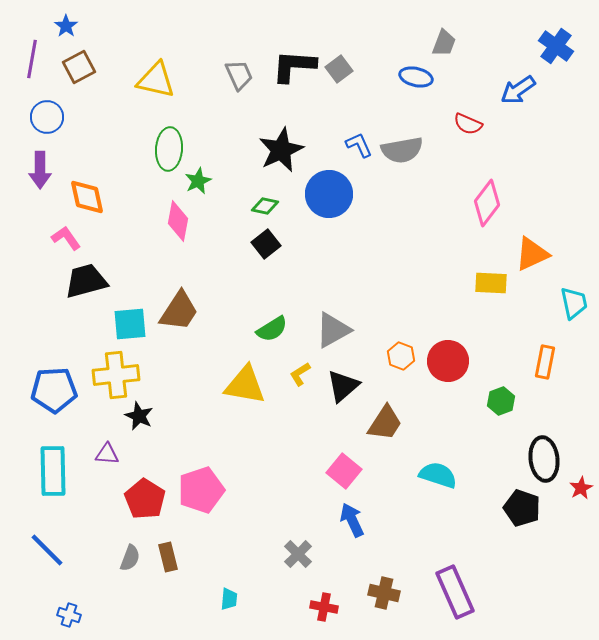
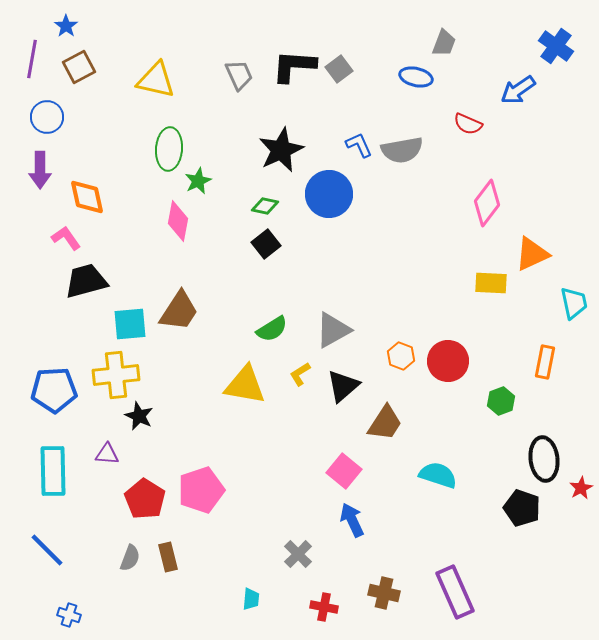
cyan trapezoid at (229, 599): moved 22 px right
